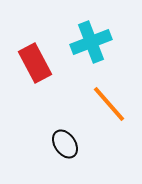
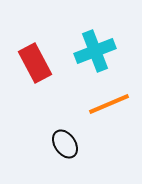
cyan cross: moved 4 px right, 9 px down
orange line: rotated 72 degrees counterclockwise
